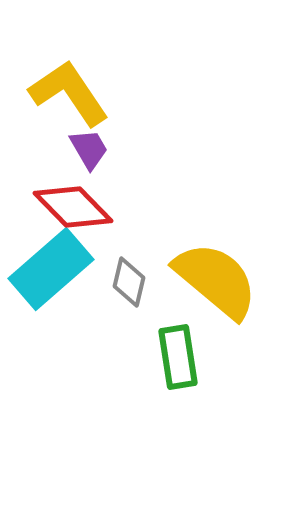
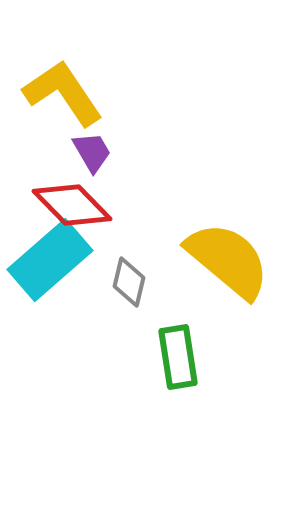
yellow L-shape: moved 6 px left
purple trapezoid: moved 3 px right, 3 px down
red diamond: moved 1 px left, 2 px up
cyan rectangle: moved 1 px left, 9 px up
yellow semicircle: moved 12 px right, 20 px up
